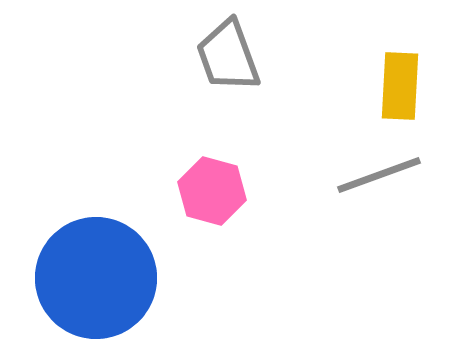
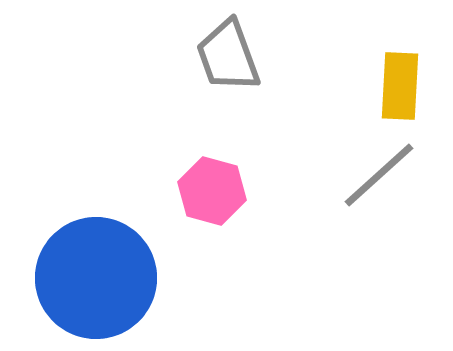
gray line: rotated 22 degrees counterclockwise
